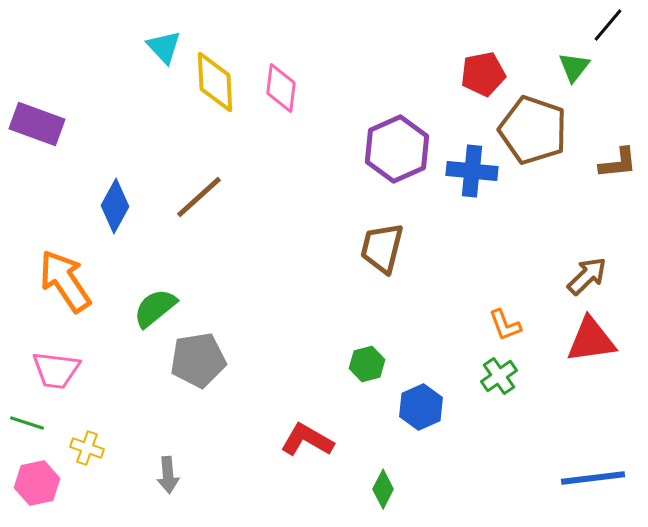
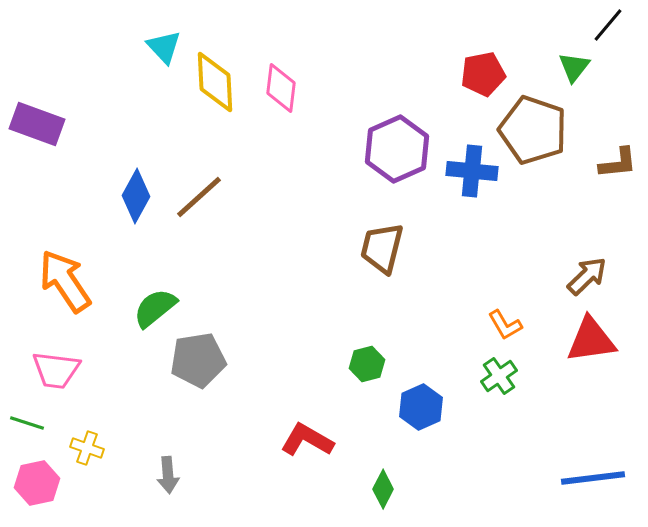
blue diamond: moved 21 px right, 10 px up
orange L-shape: rotated 9 degrees counterclockwise
